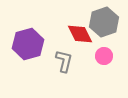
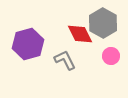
gray hexagon: moved 1 px left, 1 px down; rotated 12 degrees counterclockwise
pink circle: moved 7 px right
gray L-shape: moved 1 px right, 1 px up; rotated 40 degrees counterclockwise
